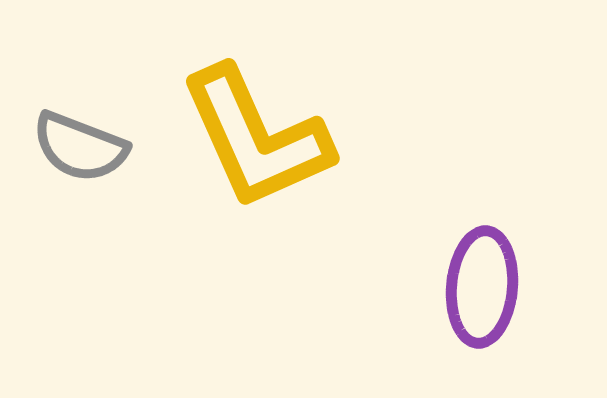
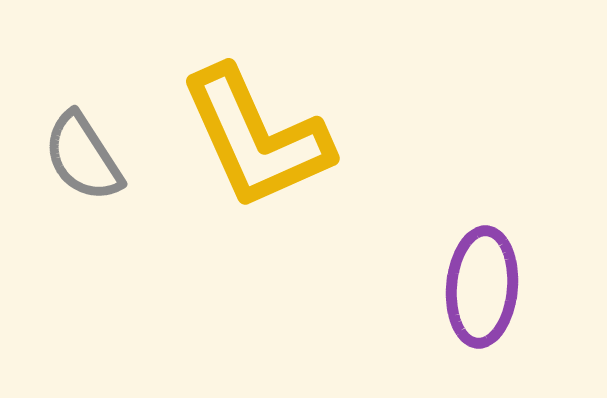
gray semicircle: moved 3 px right, 10 px down; rotated 36 degrees clockwise
